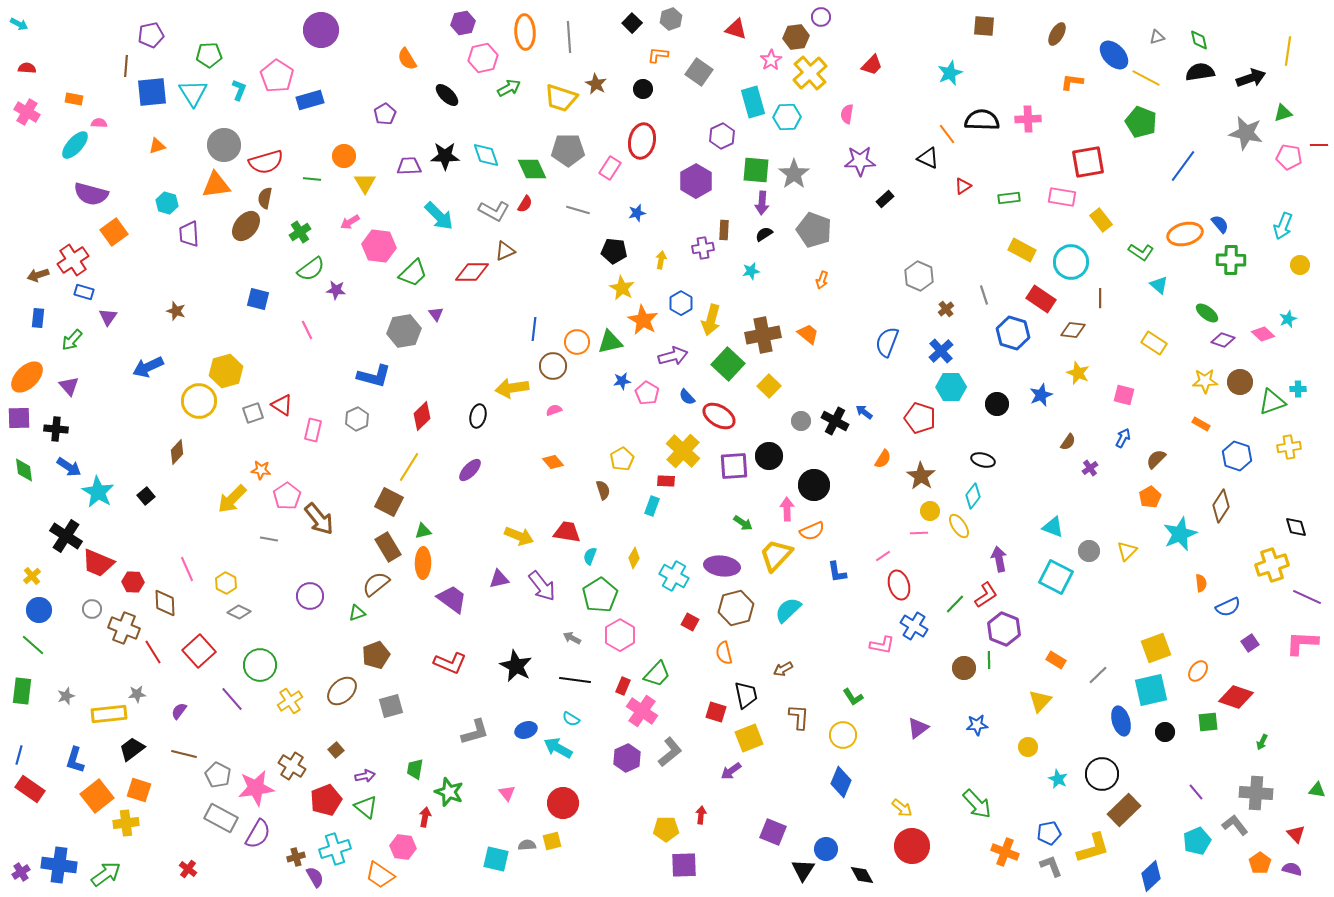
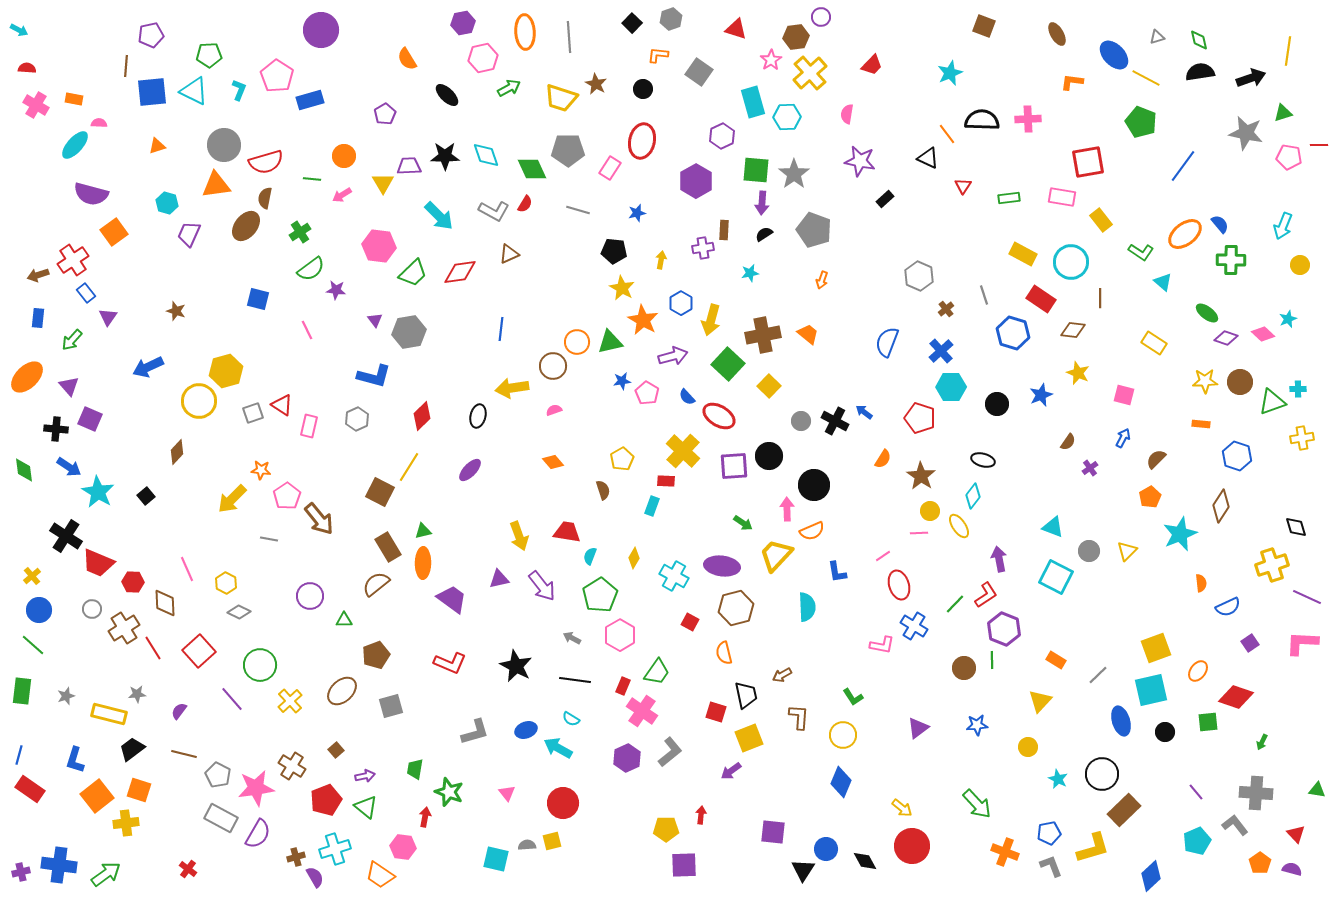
cyan arrow at (19, 24): moved 6 px down
brown square at (984, 26): rotated 15 degrees clockwise
brown ellipse at (1057, 34): rotated 60 degrees counterclockwise
cyan triangle at (193, 93): moved 1 px right, 2 px up; rotated 32 degrees counterclockwise
pink cross at (27, 112): moved 9 px right, 7 px up
purple star at (860, 161): rotated 12 degrees clockwise
yellow triangle at (365, 183): moved 18 px right
red triangle at (963, 186): rotated 24 degrees counterclockwise
pink arrow at (350, 222): moved 8 px left, 27 px up
purple trapezoid at (189, 234): rotated 28 degrees clockwise
orange ellipse at (1185, 234): rotated 24 degrees counterclockwise
yellow rectangle at (1022, 250): moved 1 px right, 4 px down
brown triangle at (505, 251): moved 4 px right, 3 px down
cyan star at (751, 271): moved 1 px left, 2 px down
red diamond at (472, 272): moved 12 px left; rotated 8 degrees counterclockwise
cyan triangle at (1159, 285): moved 4 px right, 3 px up
blue rectangle at (84, 292): moved 2 px right, 1 px down; rotated 36 degrees clockwise
purple triangle at (436, 314): moved 61 px left, 6 px down
blue line at (534, 329): moved 33 px left
gray hexagon at (404, 331): moved 5 px right, 1 px down
purple diamond at (1223, 340): moved 3 px right, 2 px up
purple square at (19, 418): moved 71 px right, 1 px down; rotated 25 degrees clockwise
orange rectangle at (1201, 424): rotated 24 degrees counterclockwise
pink rectangle at (313, 430): moved 4 px left, 4 px up
yellow cross at (1289, 447): moved 13 px right, 9 px up
brown square at (389, 502): moved 9 px left, 10 px up
yellow arrow at (519, 536): rotated 48 degrees clockwise
cyan semicircle at (788, 610): moved 19 px right, 3 px up; rotated 132 degrees clockwise
green triangle at (357, 613): moved 13 px left, 7 px down; rotated 18 degrees clockwise
brown cross at (124, 628): rotated 36 degrees clockwise
red line at (153, 652): moved 4 px up
green line at (989, 660): moved 3 px right
brown arrow at (783, 669): moved 1 px left, 6 px down
green trapezoid at (657, 674): moved 2 px up; rotated 8 degrees counterclockwise
yellow cross at (290, 701): rotated 10 degrees counterclockwise
yellow rectangle at (109, 714): rotated 20 degrees clockwise
purple square at (773, 832): rotated 16 degrees counterclockwise
purple cross at (21, 872): rotated 18 degrees clockwise
black diamond at (862, 875): moved 3 px right, 14 px up
